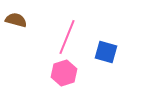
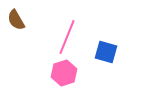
brown semicircle: rotated 135 degrees counterclockwise
